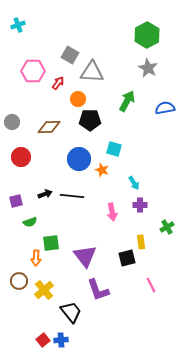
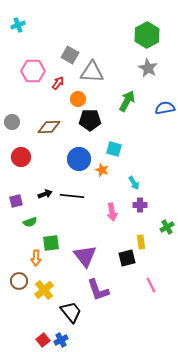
blue cross: rotated 24 degrees counterclockwise
